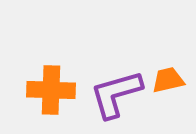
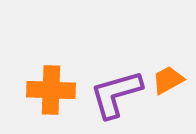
orange trapezoid: rotated 16 degrees counterclockwise
